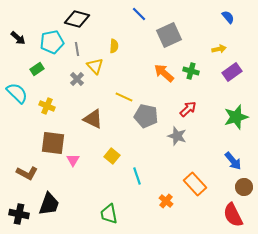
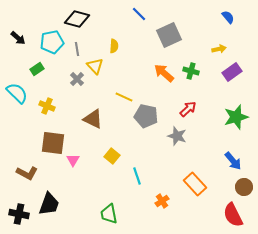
orange cross: moved 4 px left; rotated 16 degrees clockwise
